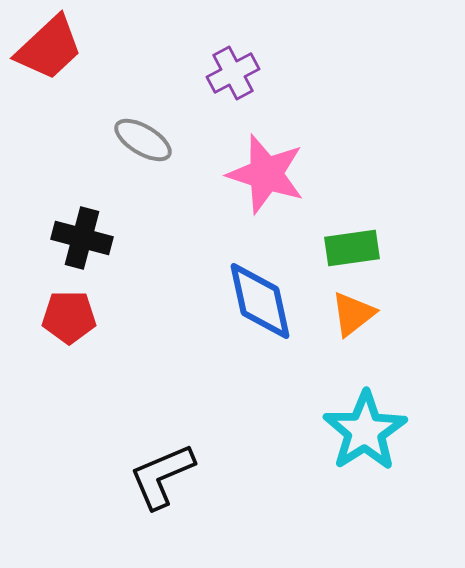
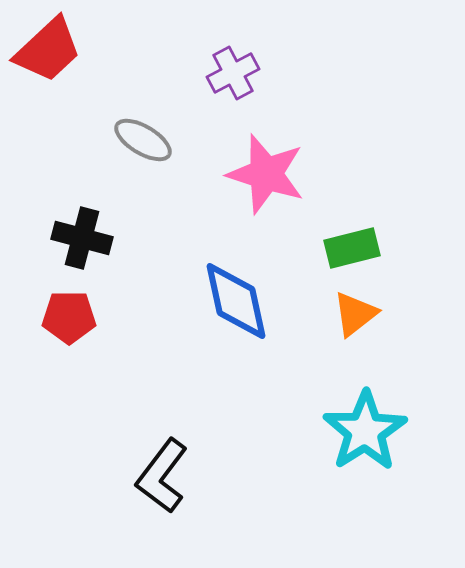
red trapezoid: moved 1 px left, 2 px down
green rectangle: rotated 6 degrees counterclockwise
blue diamond: moved 24 px left
orange triangle: moved 2 px right
black L-shape: rotated 30 degrees counterclockwise
